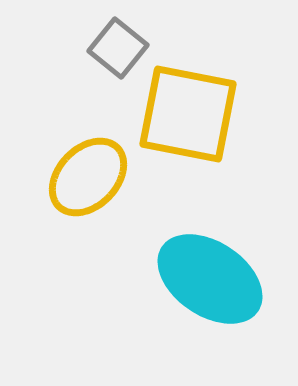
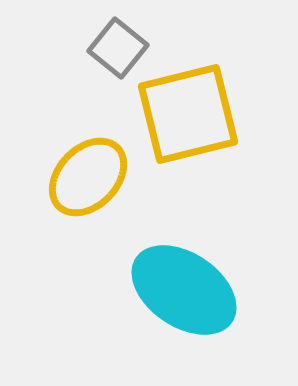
yellow square: rotated 25 degrees counterclockwise
cyan ellipse: moved 26 px left, 11 px down
